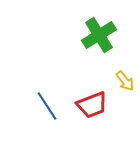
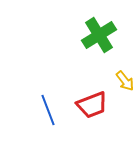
blue line: moved 1 px right, 4 px down; rotated 12 degrees clockwise
